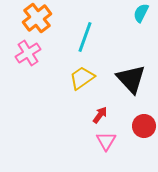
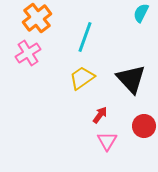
pink triangle: moved 1 px right
